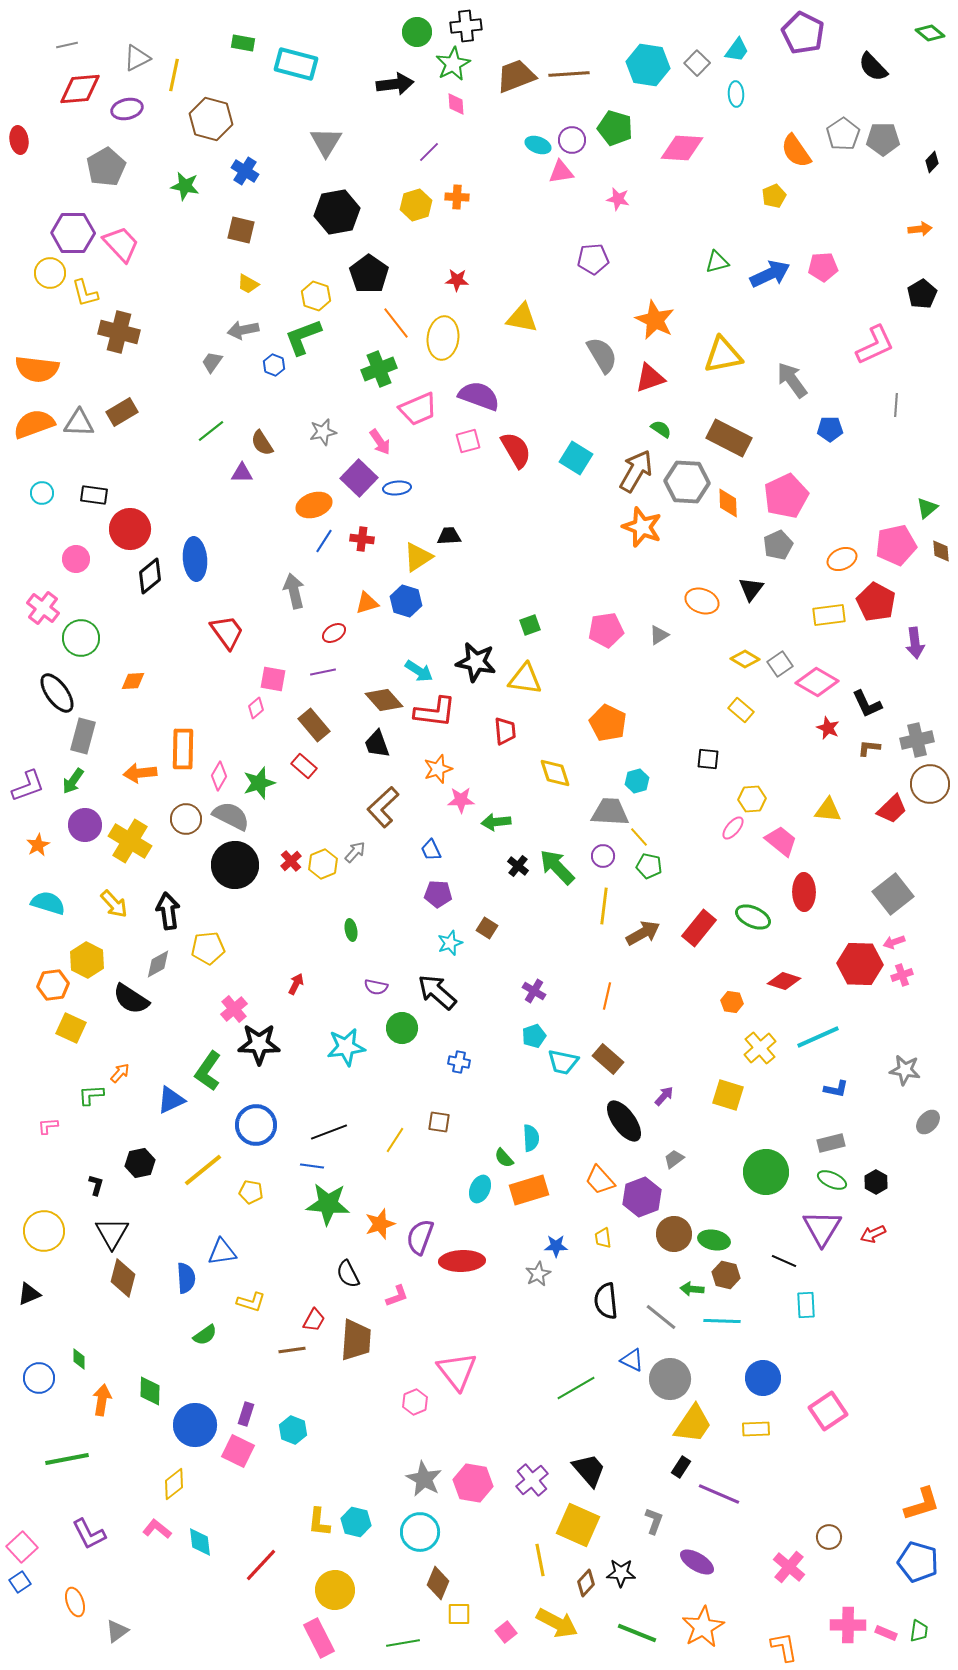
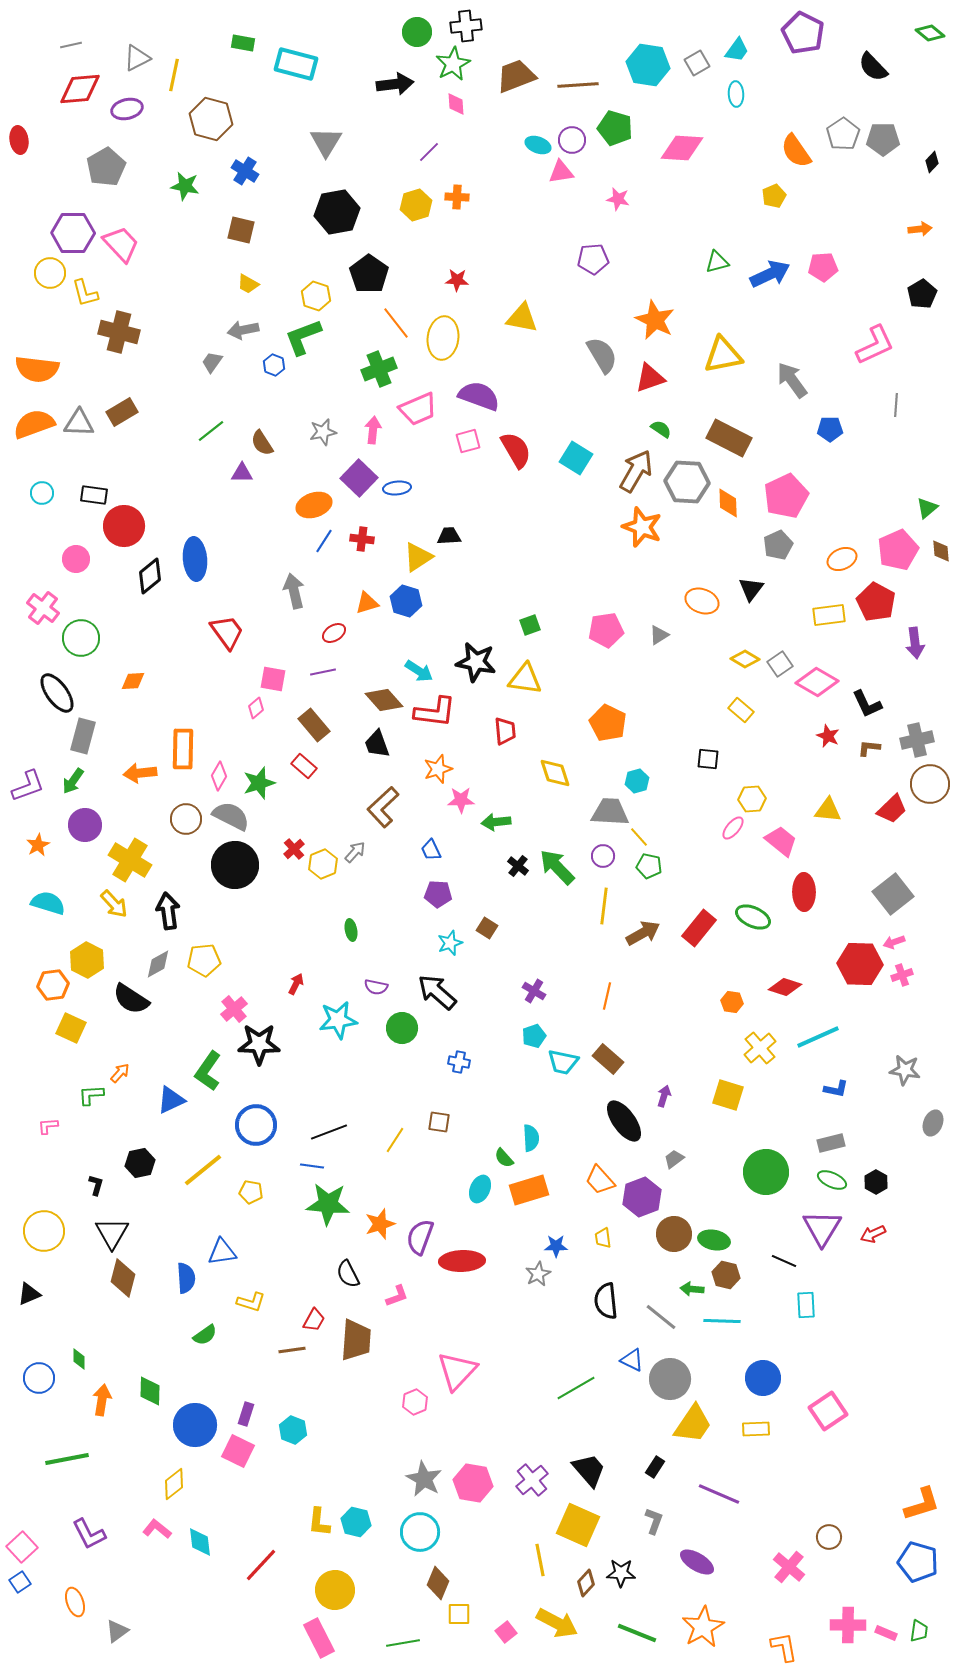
gray line at (67, 45): moved 4 px right
gray square at (697, 63): rotated 15 degrees clockwise
brown line at (569, 74): moved 9 px right, 11 px down
pink arrow at (380, 442): moved 7 px left, 12 px up; rotated 140 degrees counterclockwise
red circle at (130, 529): moved 6 px left, 3 px up
pink pentagon at (896, 545): moved 2 px right, 5 px down; rotated 12 degrees counterclockwise
red star at (828, 728): moved 8 px down
yellow cross at (130, 841): moved 19 px down
red cross at (291, 861): moved 3 px right, 12 px up
yellow pentagon at (208, 948): moved 4 px left, 12 px down
red diamond at (784, 981): moved 1 px right, 6 px down
cyan star at (346, 1047): moved 8 px left, 27 px up
purple arrow at (664, 1096): rotated 25 degrees counterclockwise
gray ellipse at (928, 1122): moved 5 px right, 1 px down; rotated 20 degrees counterclockwise
pink triangle at (457, 1371): rotated 21 degrees clockwise
black rectangle at (681, 1467): moved 26 px left
